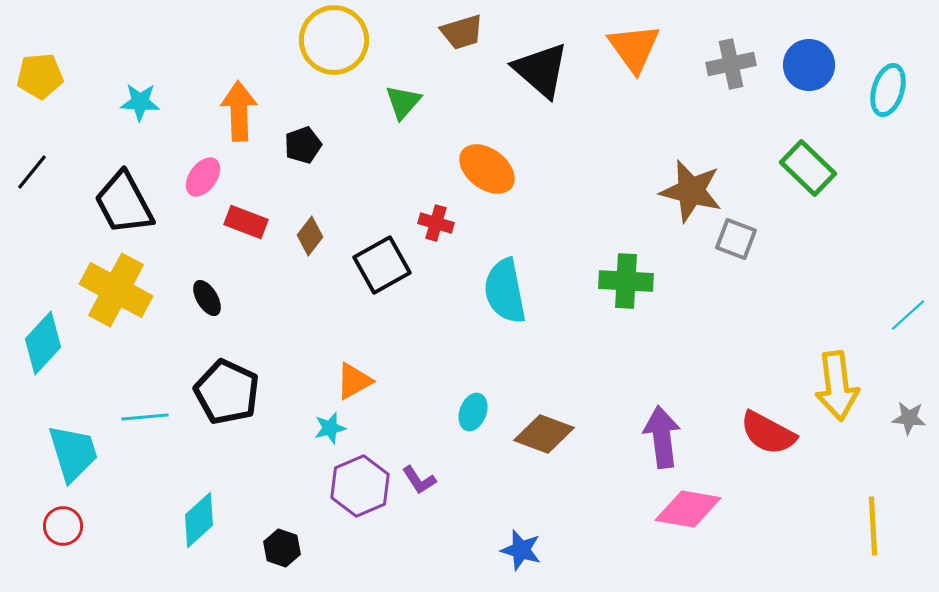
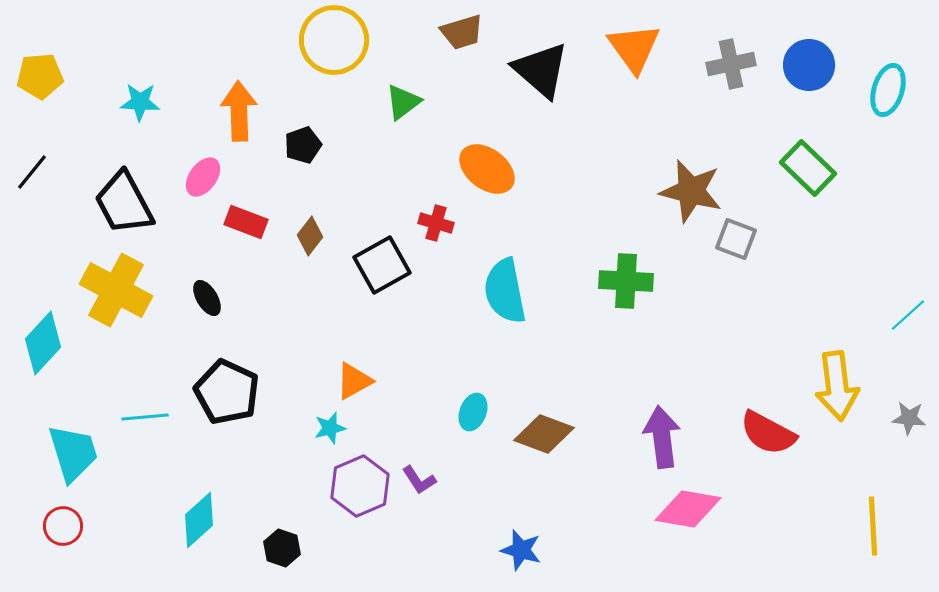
green triangle at (403, 102): rotated 12 degrees clockwise
